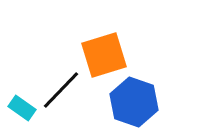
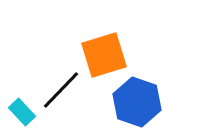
blue hexagon: moved 3 px right
cyan rectangle: moved 4 px down; rotated 12 degrees clockwise
